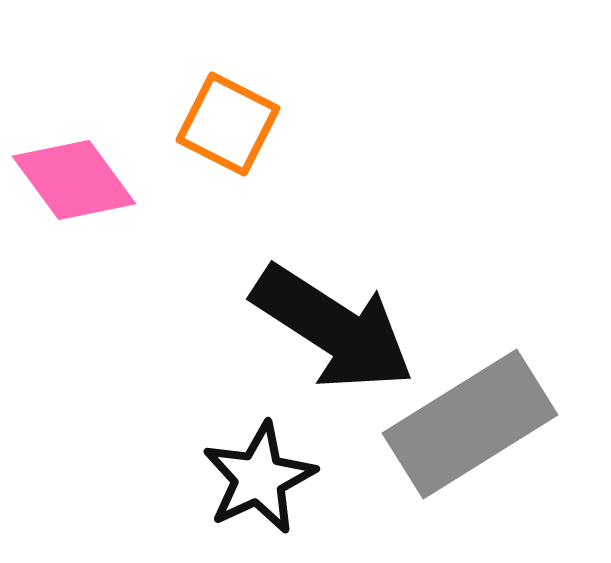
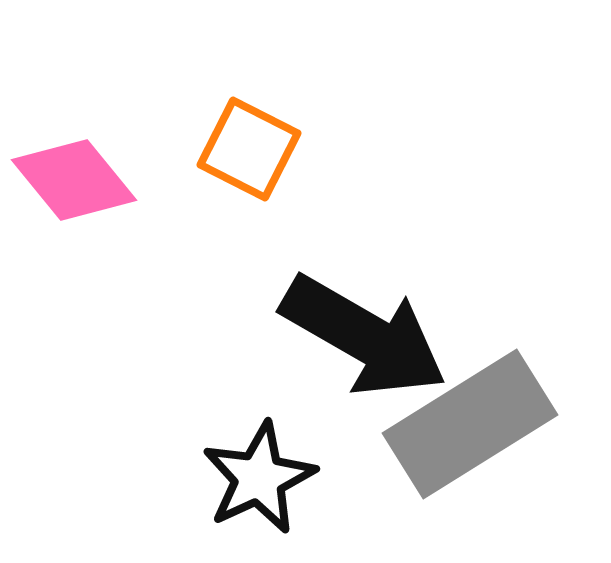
orange square: moved 21 px right, 25 px down
pink diamond: rotated 3 degrees counterclockwise
black arrow: moved 31 px right, 8 px down; rotated 3 degrees counterclockwise
